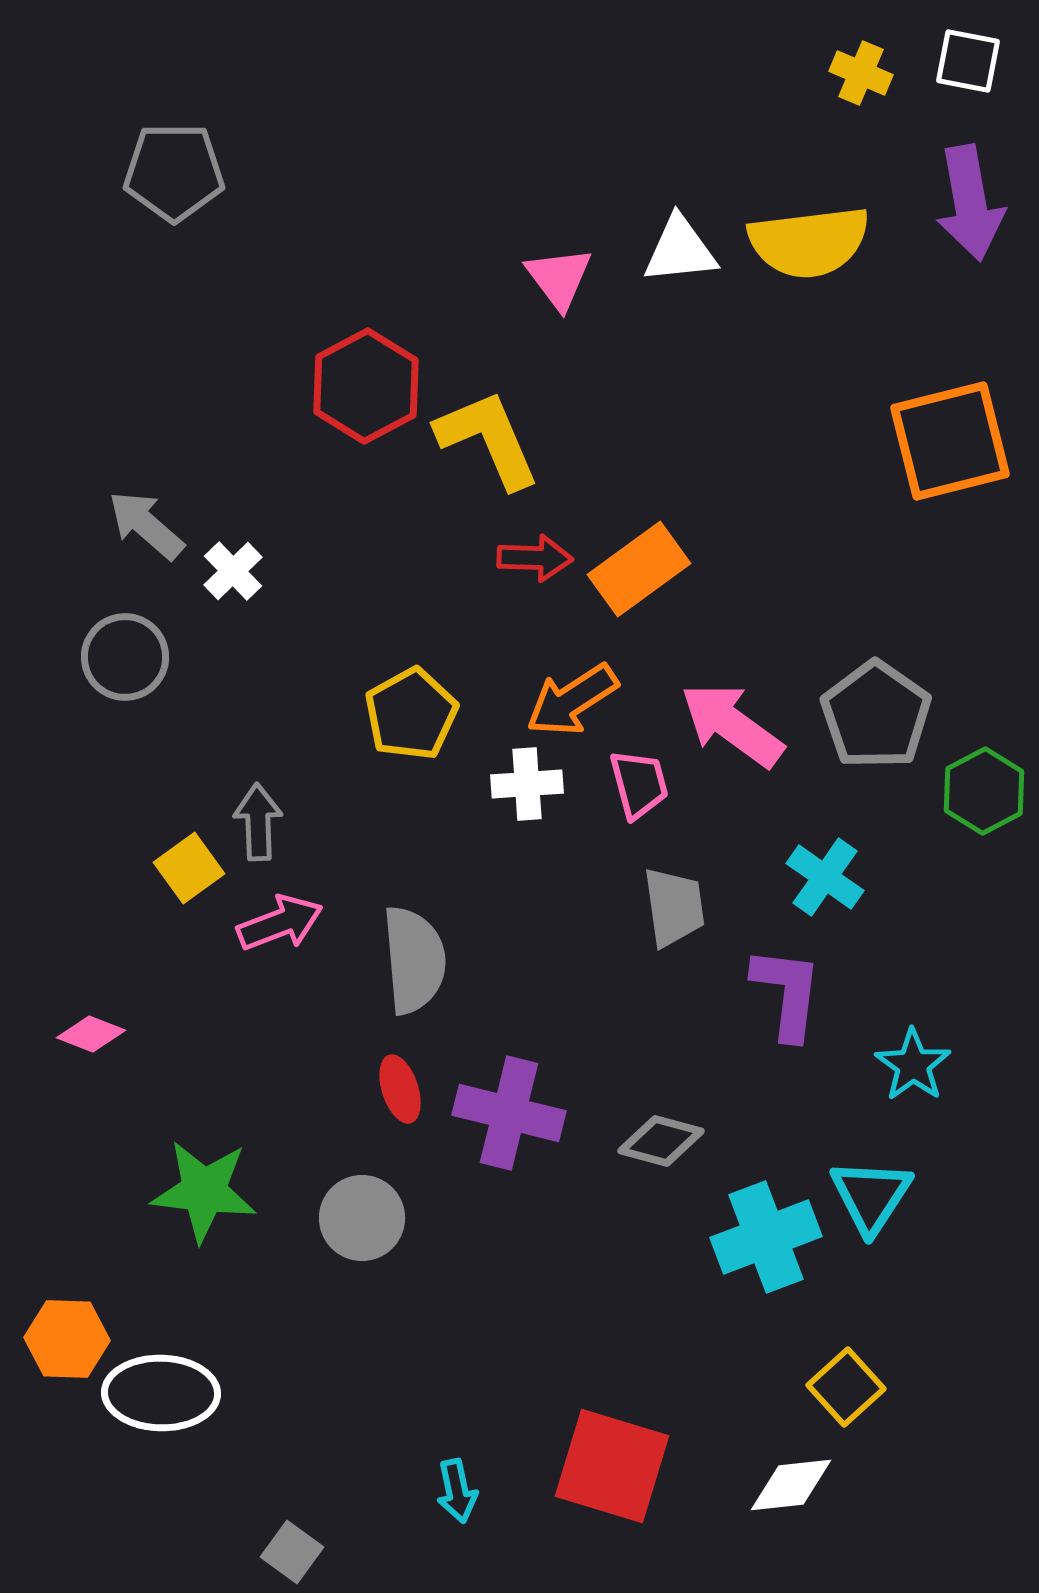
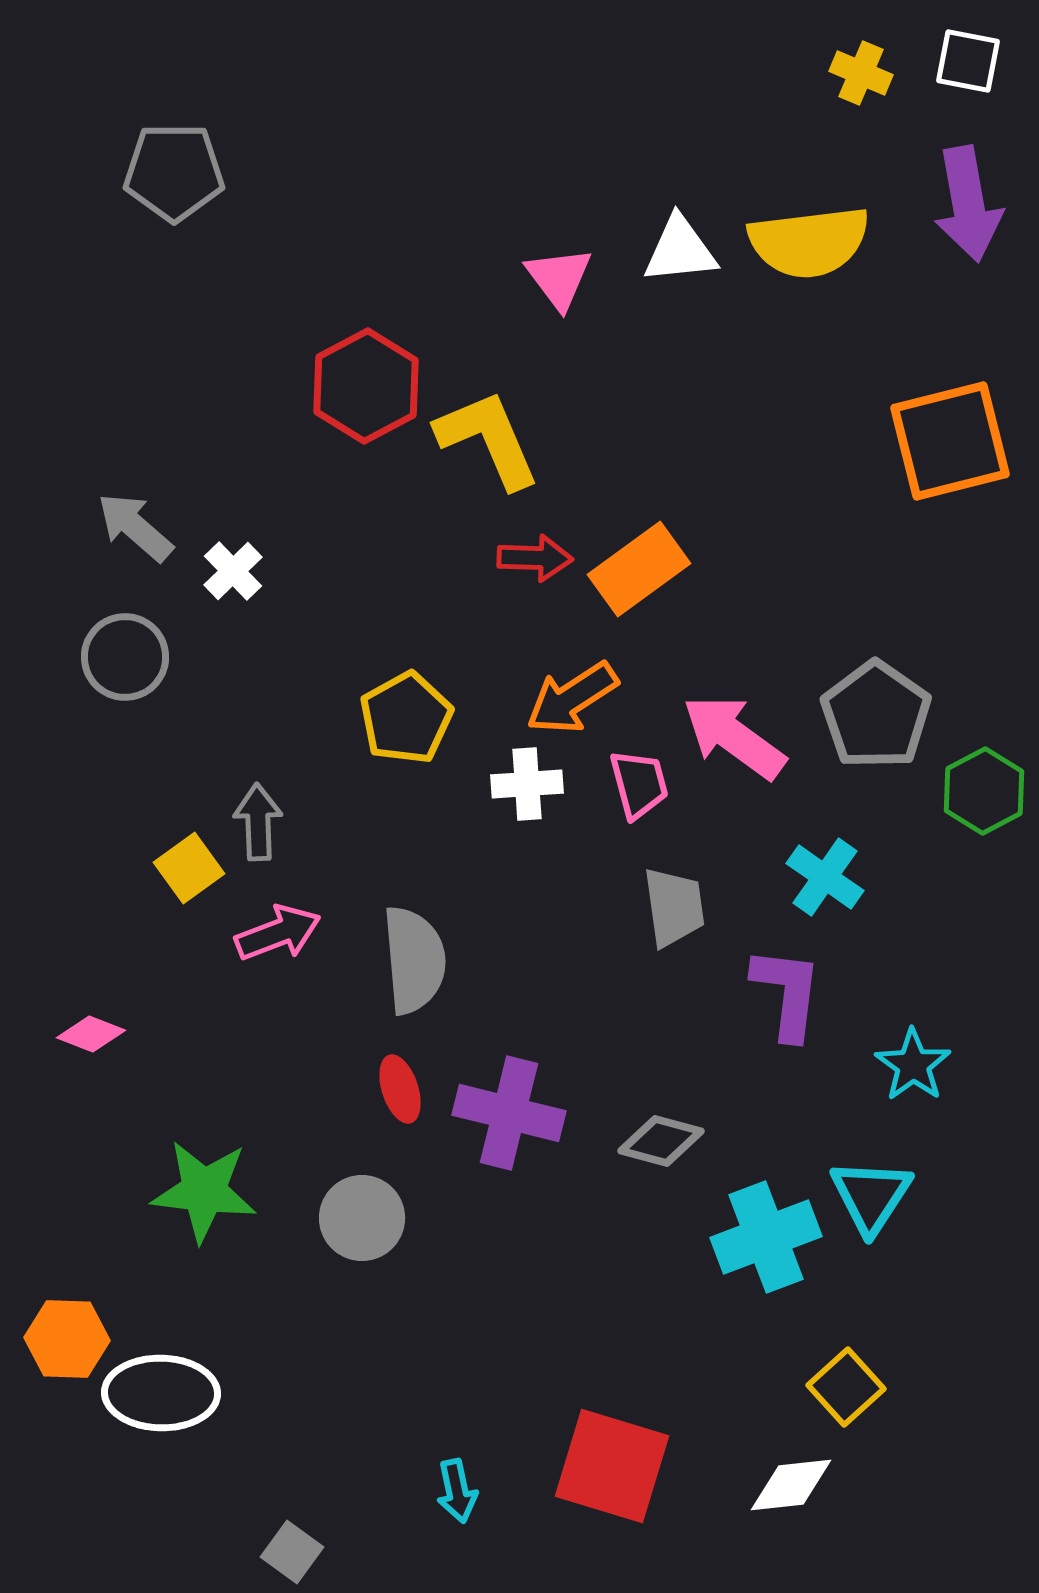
purple arrow at (970, 203): moved 2 px left, 1 px down
gray arrow at (146, 525): moved 11 px left, 2 px down
orange arrow at (572, 700): moved 2 px up
yellow pentagon at (411, 714): moved 5 px left, 4 px down
pink arrow at (732, 725): moved 2 px right, 12 px down
pink arrow at (280, 923): moved 2 px left, 10 px down
